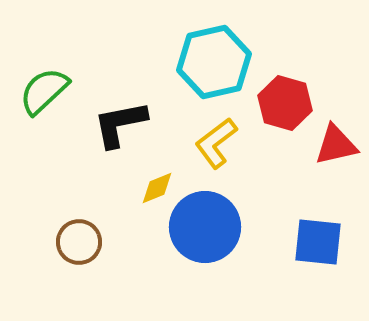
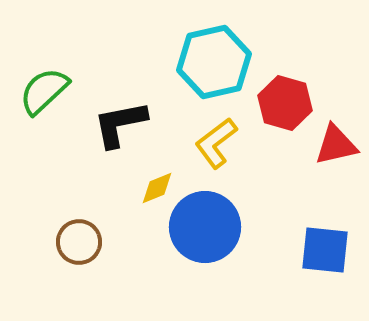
blue square: moved 7 px right, 8 px down
